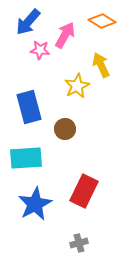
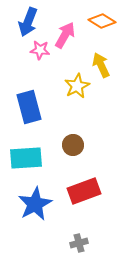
blue arrow: rotated 20 degrees counterclockwise
brown circle: moved 8 px right, 16 px down
red rectangle: rotated 44 degrees clockwise
